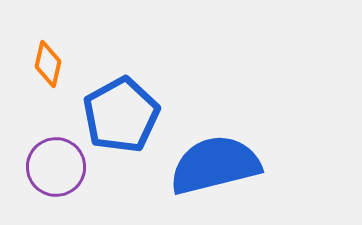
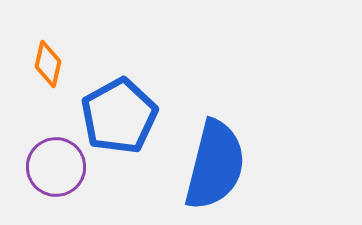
blue pentagon: moved 2 px left, 1 px down
blue semicircle: rotated 118 degrees clockwise
